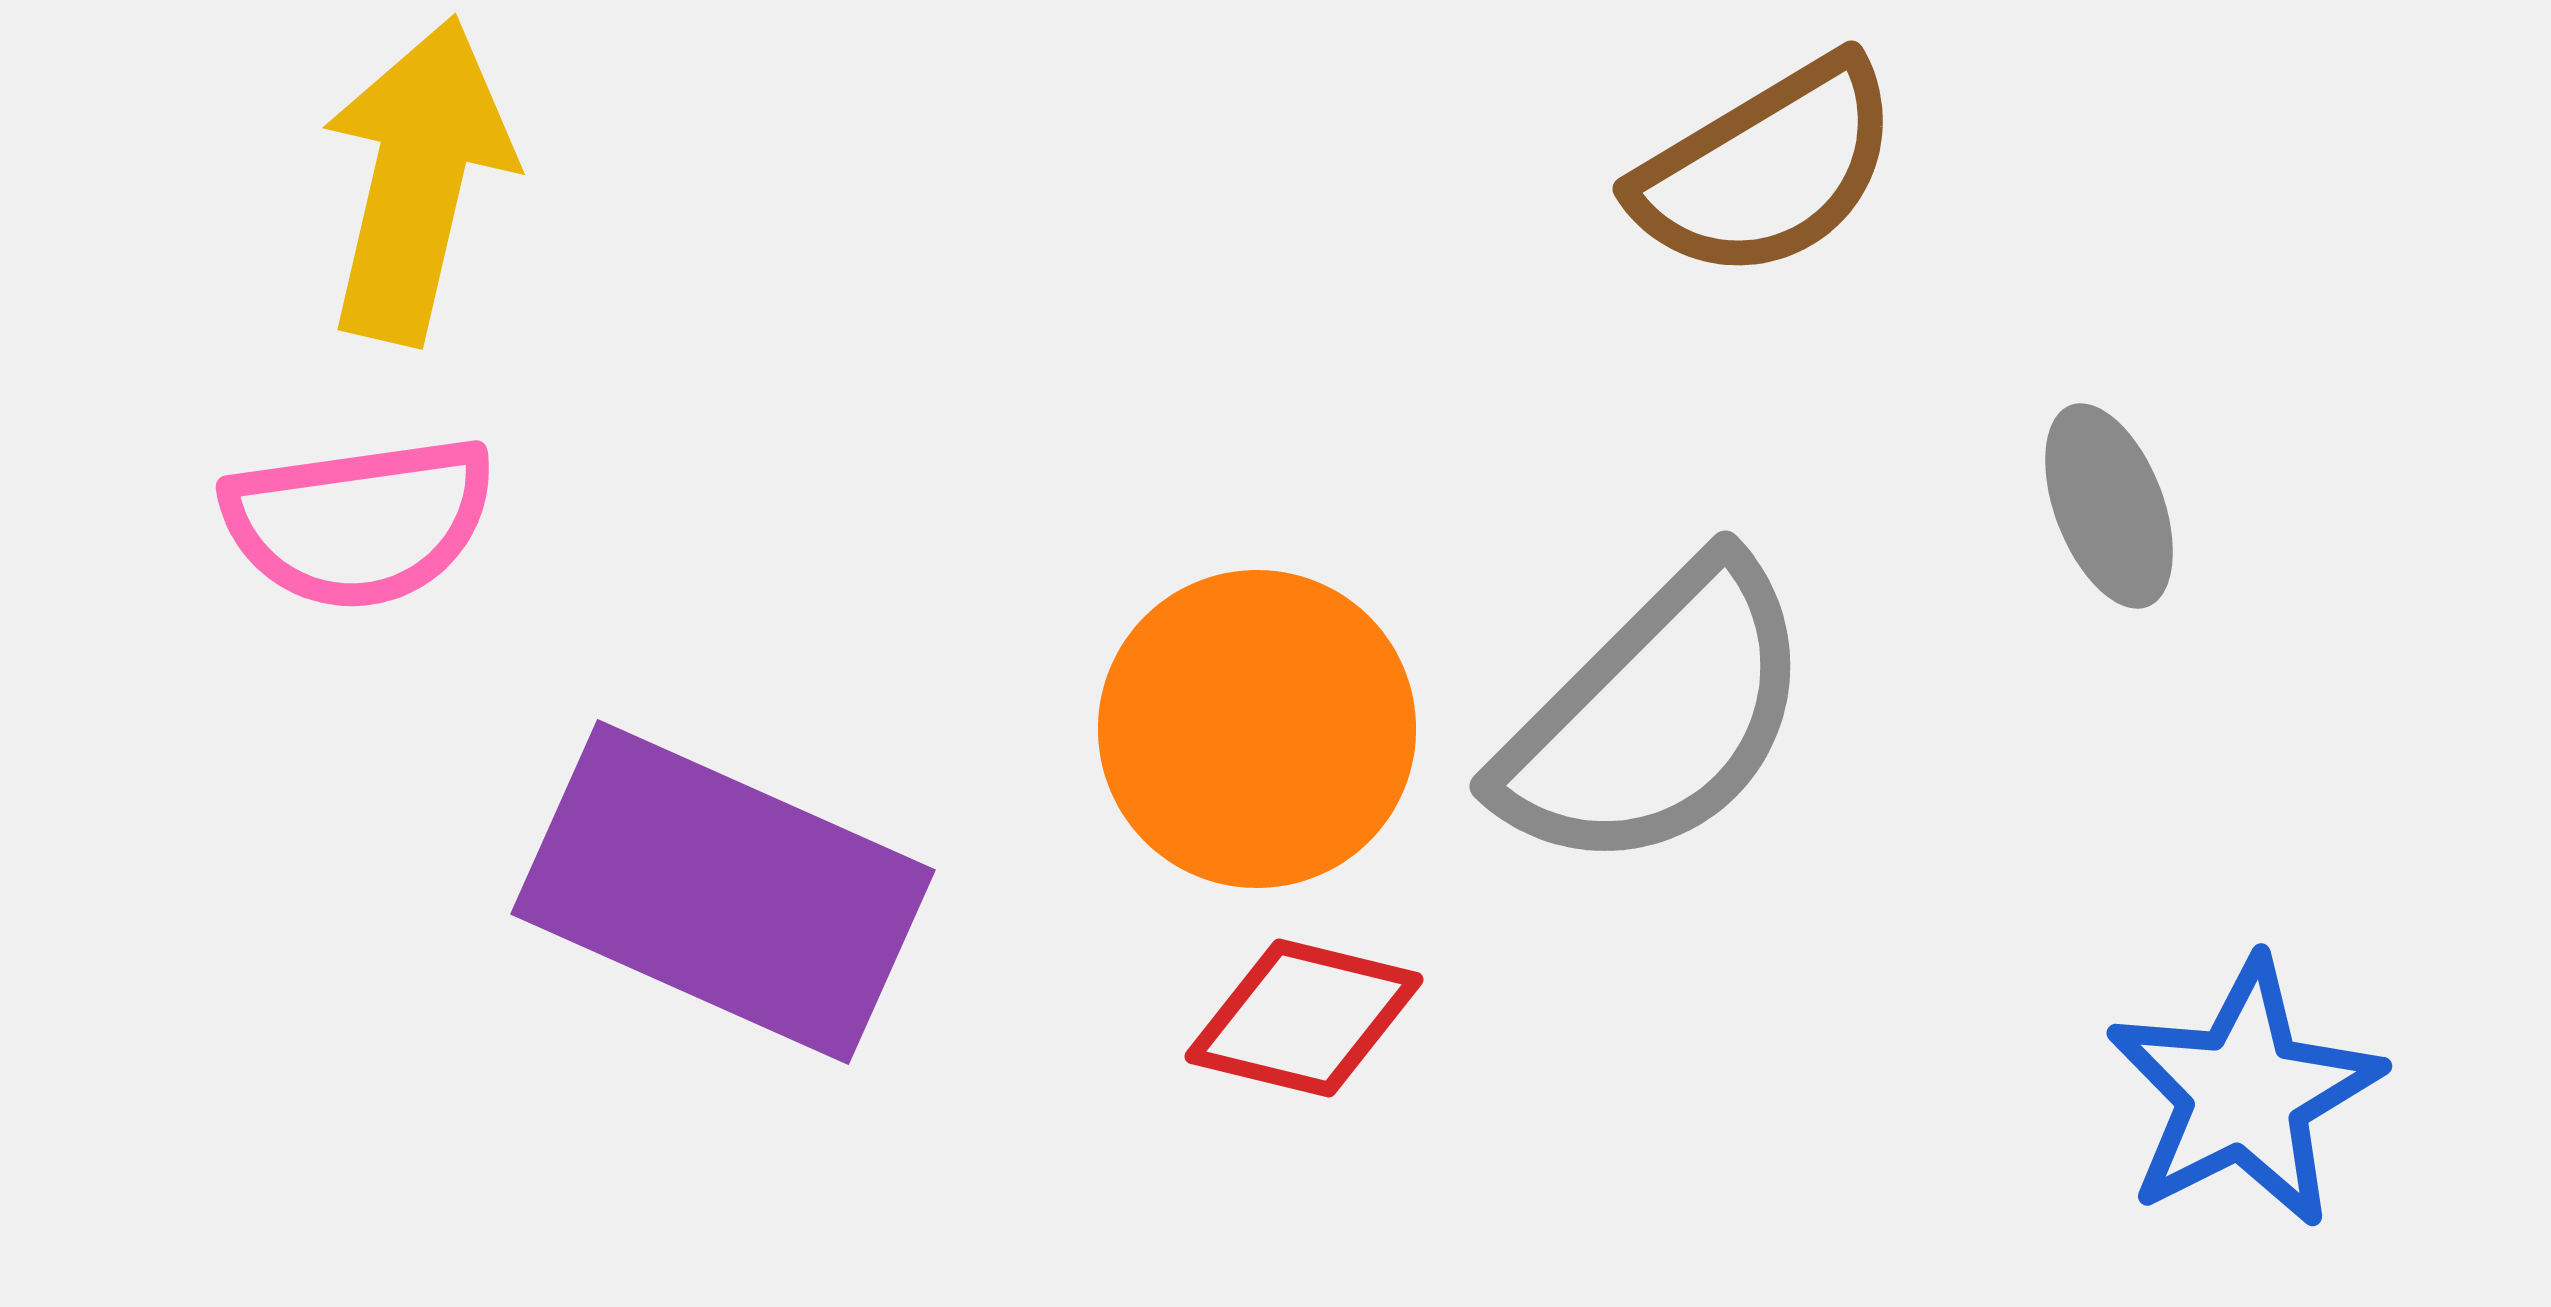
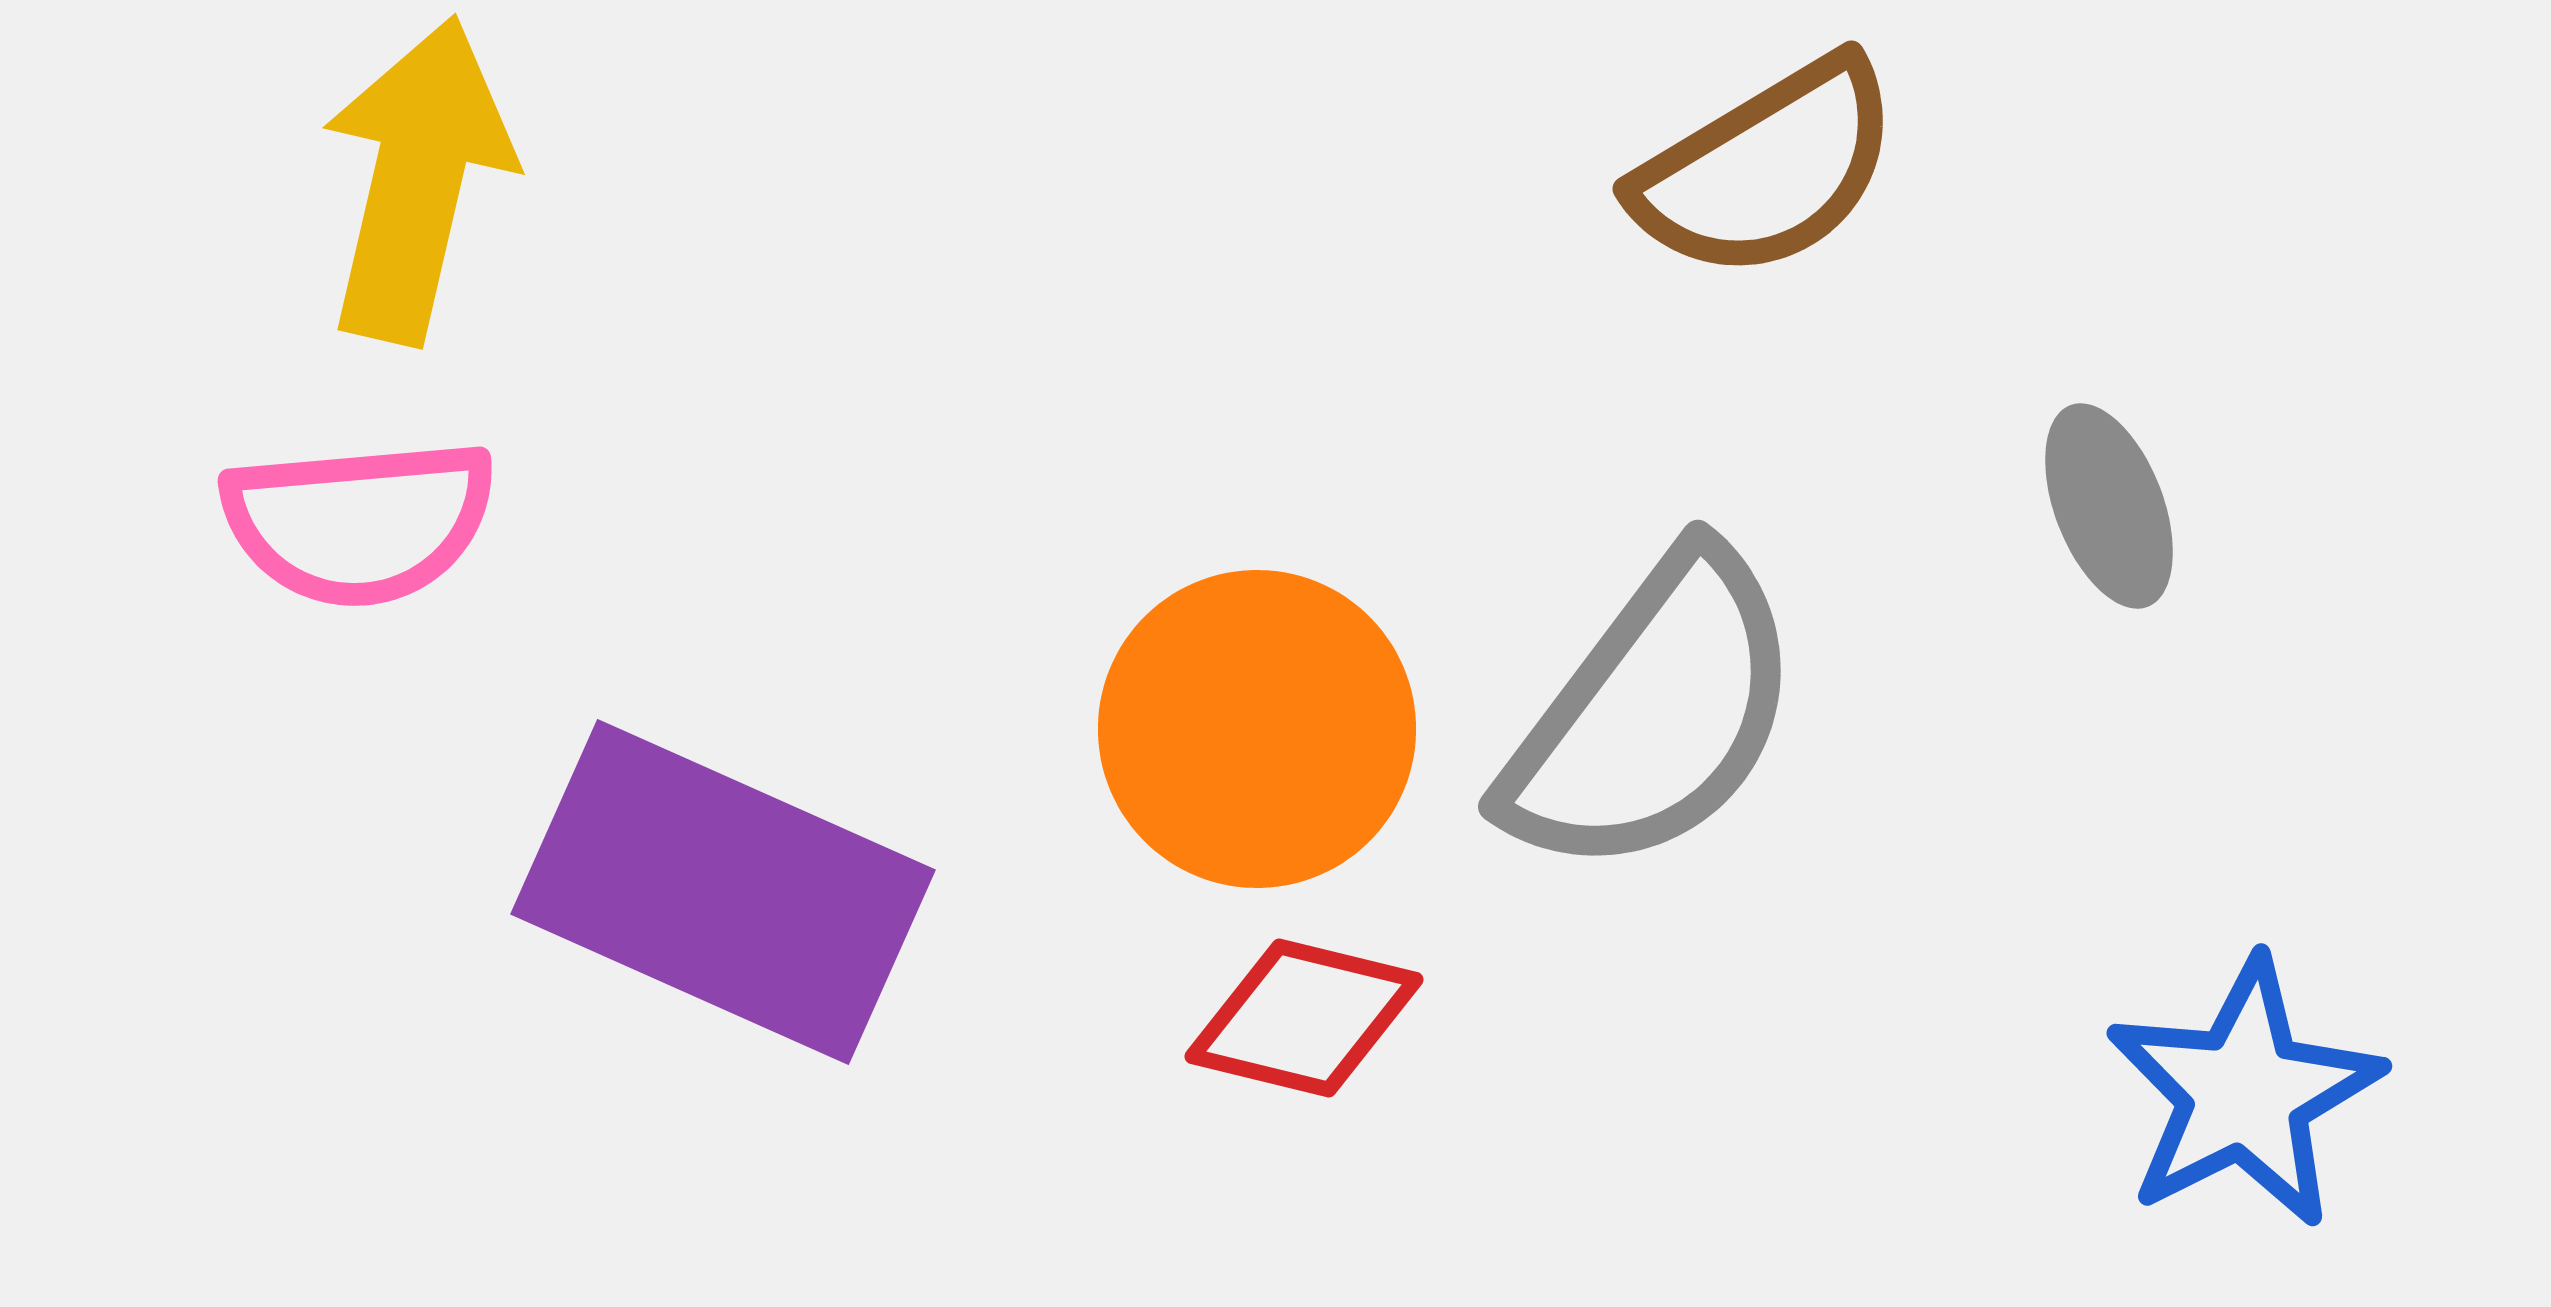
pink semicircle: rotated 3 degrees clockwise
gray semicircle: moved 3 px left, 3 px up; rotated 8 degrees counterclockwise
